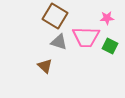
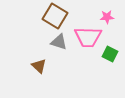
pink star: moved 1 px up
pink trapezoid: moved 2 px right
green square: moved 8 px down
brown triangle: moved 6 px left
